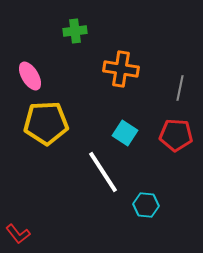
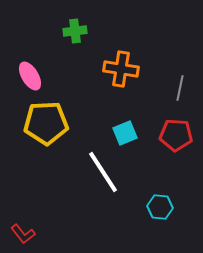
cyan square: rotated 35 degrees clockwise
cyan hexagon: moved 14 px right, 2 px down
red L-shape: moved 5 px right
